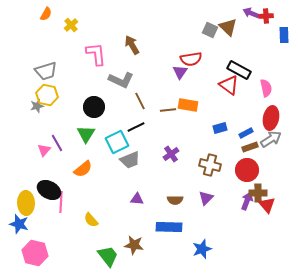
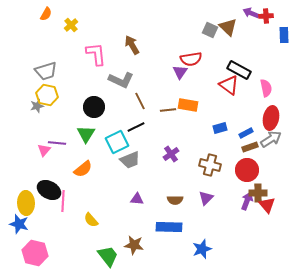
purple line at (57, 143): rotated 54 degrees counterclockwise
pink line at (61, 202): moved 2 px right, 1 px up
